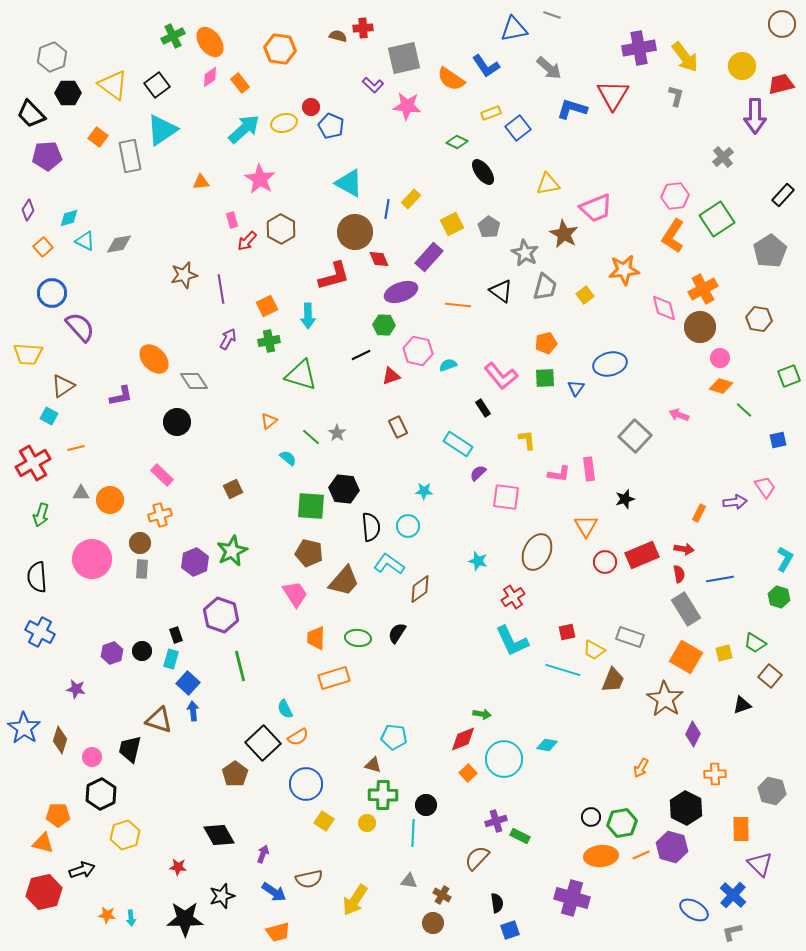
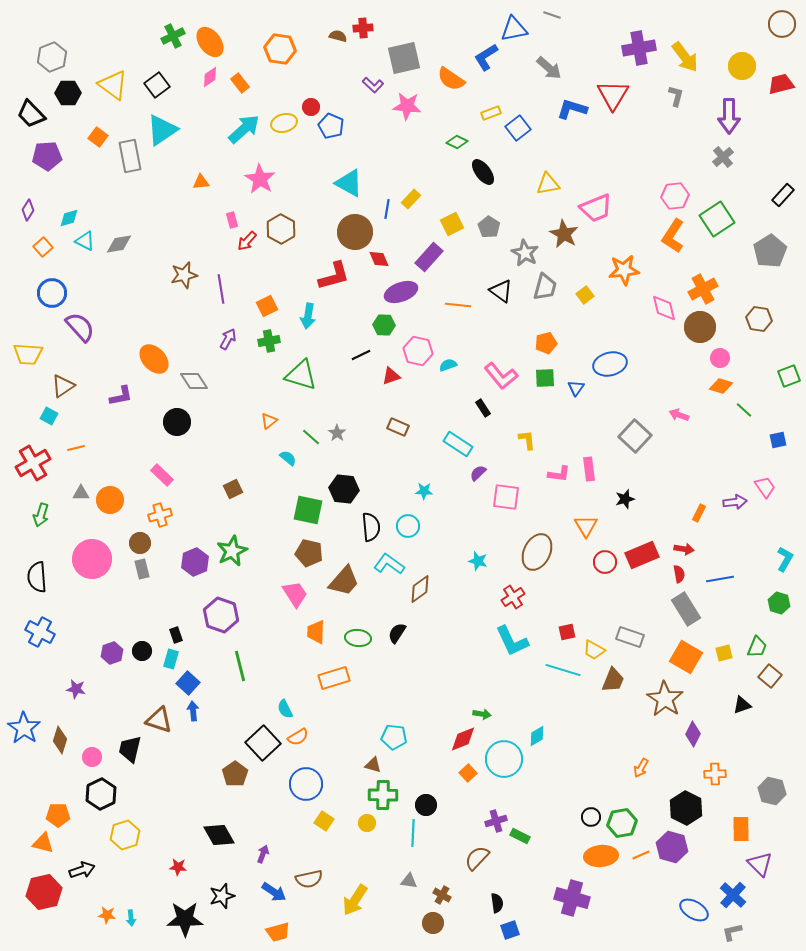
blue L-shape at (486, 66): moved 9 px up; rotated 92 degrees clockwise
purple arrow at (755, 116): moved 26 px left
cyan arrow at (308, 316): rotated 10 degrees clockwise
brown rectangle at (398, 427): rotated 40 degrees counterclockwise
green square at (311, 506): moved 3 px left, 4 px down; rotated 8 degrees clockwise
gray rectangle at (142, 569): rotated 18 degrees counterclockwise
green hexagon at (779, 597): moved 6 px down
orange trapezoid at (316, 638): moved 6 px up
green trapezoid at (755, 643): moved 2 px right, 4 px down; rotated 100 degrees counterclockwise
cyan diamond at (547, 745): moved 10 px left, 9 px up; rotated 40 degrees counterclockwise
